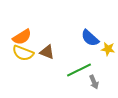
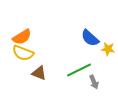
brown triangle: moved 8 px left, 21 px down
